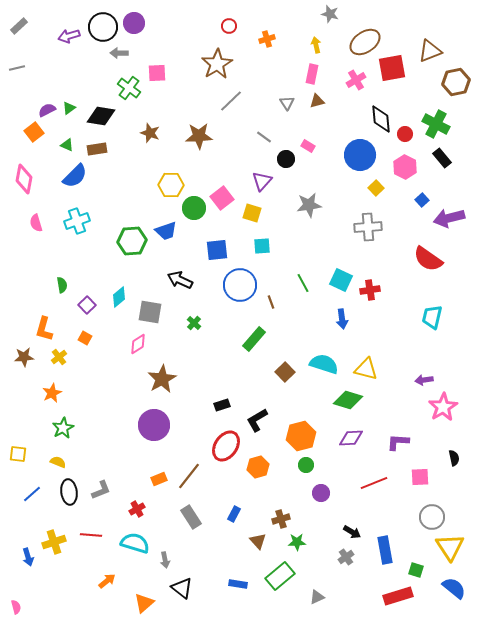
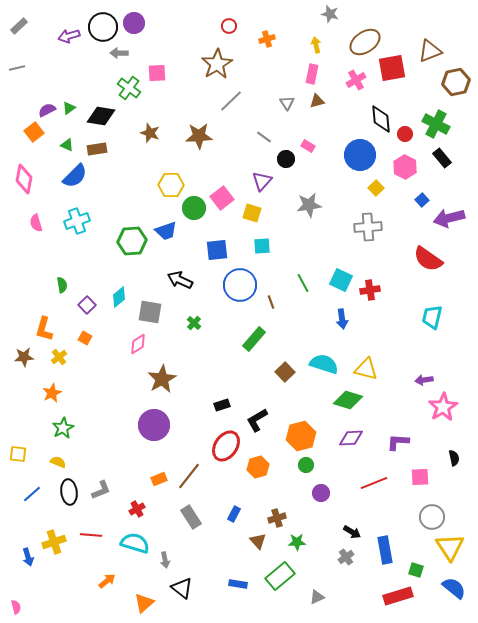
brown cross at (281, 519): moved 4 px left, 1 px up
